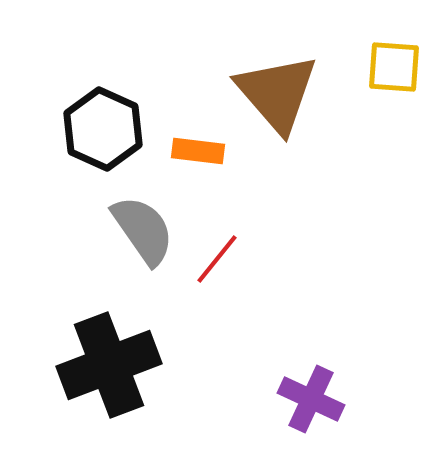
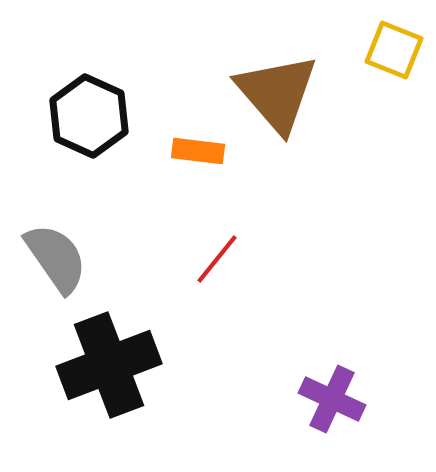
yellow square: moved 17 px up; rotated 18 degrees clockwise
black hexagon: moved 14 px left, 13 px up
gray semicircle: moved 87 px left, 28 px down
purple cross: moved 21 px right
